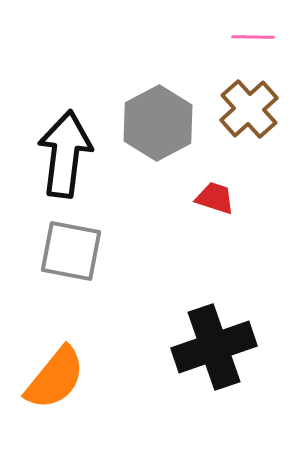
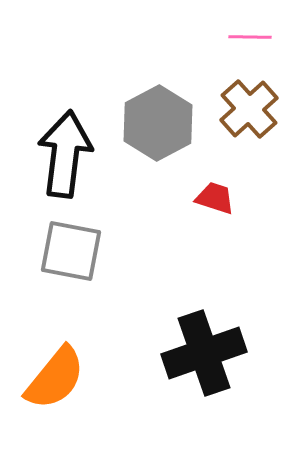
pink line: moved 3 px left
black cross: moved 10 px left, 6 px down
